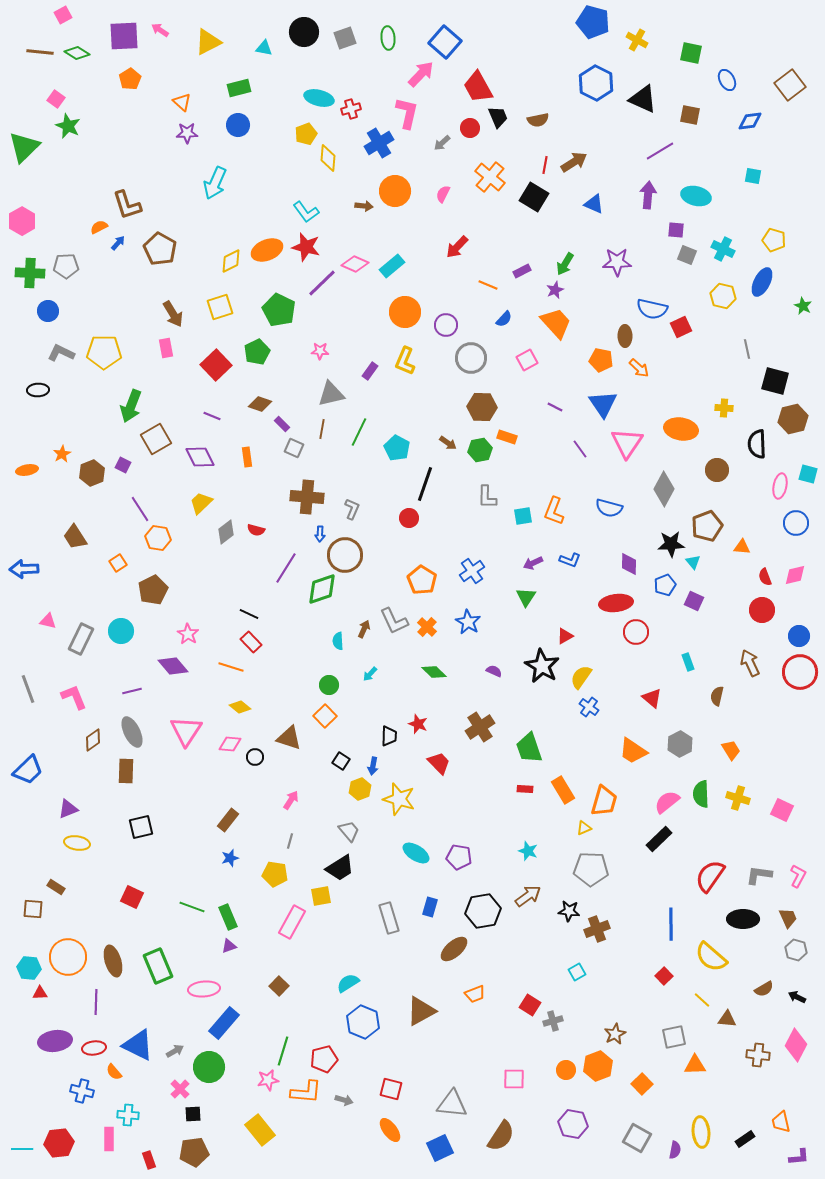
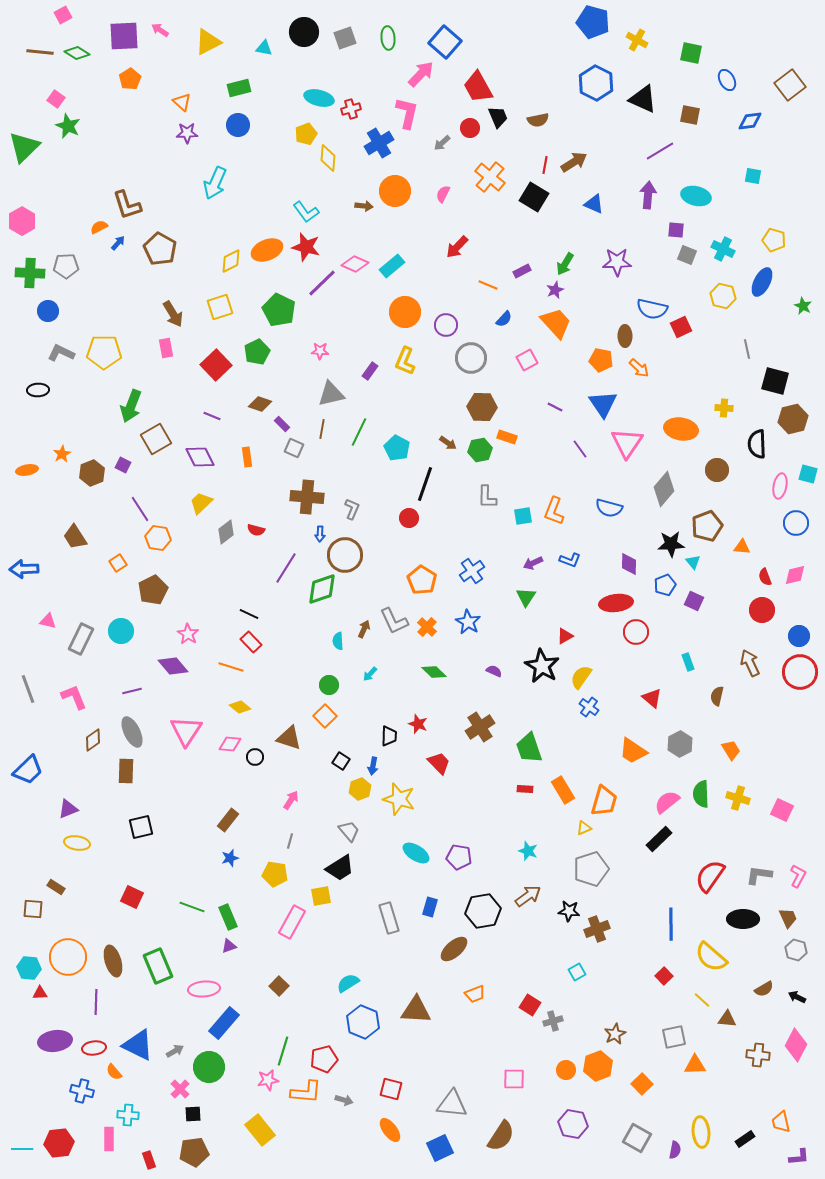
gray diamond at (664, 489): rotated 12 degrees clockwise
gray pentagon at (591, 869): rotated 20 degrees counterclockwise
brown triangle at (421, 1011): moved 5 px left, 1 px up; rotated 32 degrees clockwise
